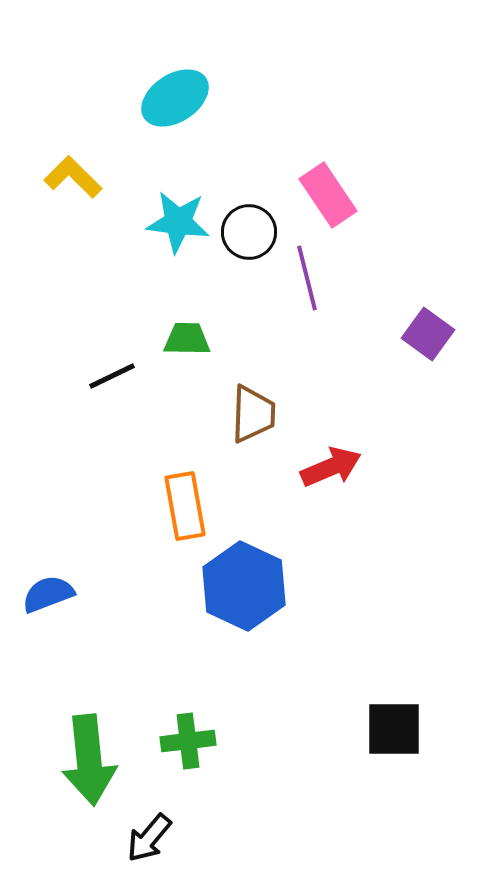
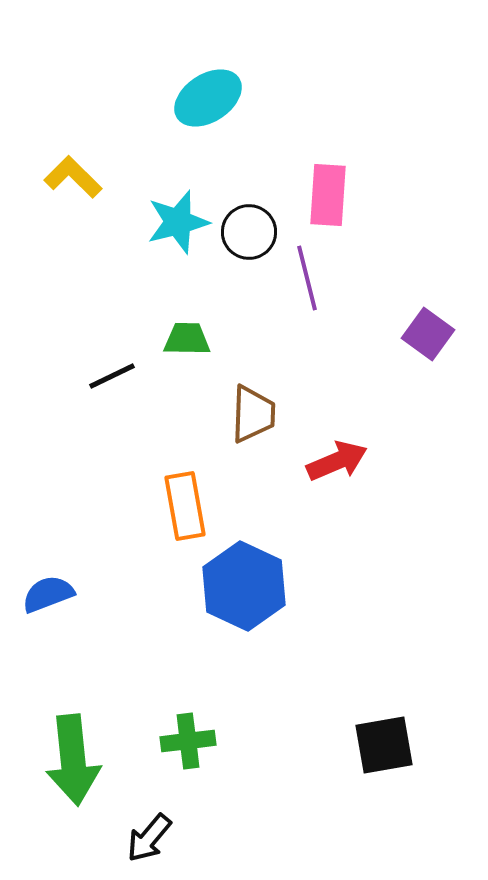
cyan ellipse: moved 33 px right
pink rectangle: rotated 38 degrees clockwise
cyan star: rotated 22 degrees counterclockwise
red arrow: moved 6 px right, 6 px up
black square: moved 10 px left, 16 px down; rotated 10 degrees counterclockwise
green arrow: moved 16 px left
